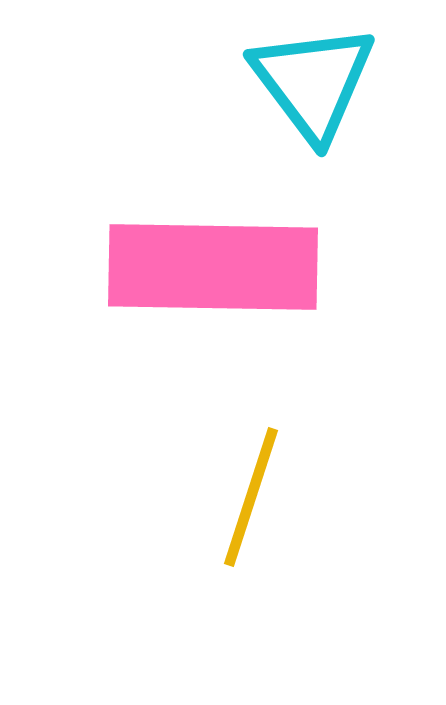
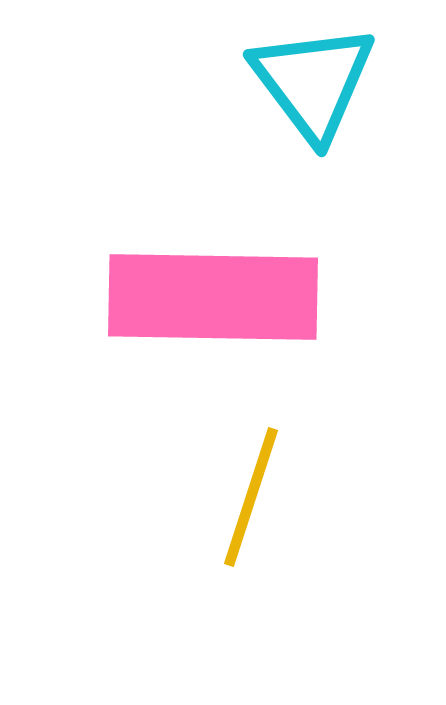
pink rectangle: moved 30 px down
